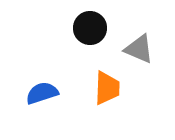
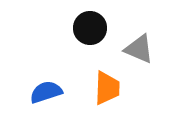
blue semicircle: moved 4 px right, 1 px up
